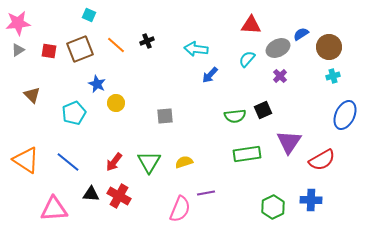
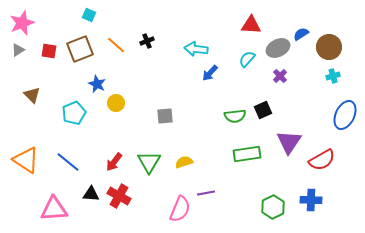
pink star: moved 4 px right; rotated 15 degrees counterclockwise
blue arrow: moved 2 px up
